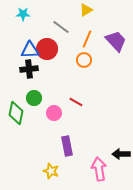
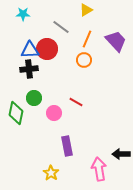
yellow star: moved 2 px down; rotated 14 degrees clockwise
